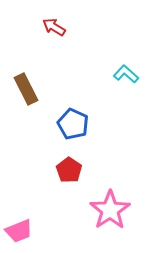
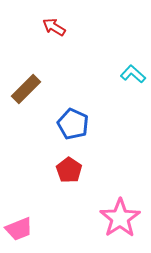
cyan L-shape: moved 7 px right
brown rectangle: rotated 72 degrees clockwise
pink star: moved 10 px right, 8 px down
pink trapezoid: moved 2 px up
